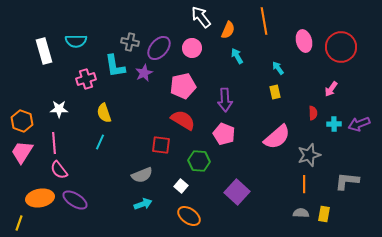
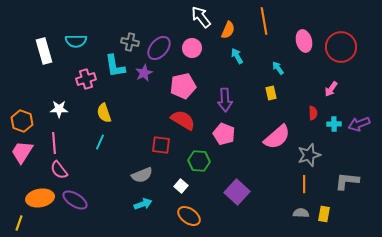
yellow rectangle at (275, 92): moved 4 px left, 1 px down
